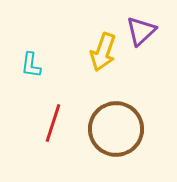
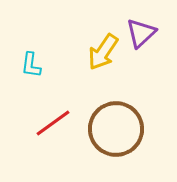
purple triangle: moved 2 px down
yellow arrow: rotated 15 degrees clockwise
red line: rotated 36 degrees clockwise
